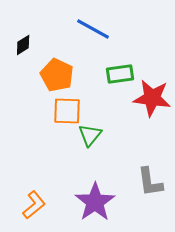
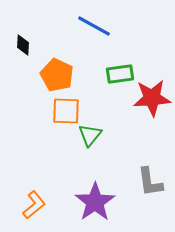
blue line: moved 1 px right, 3 px up
black diamond: rotated 55 degrees counterclockwise
red star: rotated 12 degrees counterclockwise
orange square: moved 1 px left
